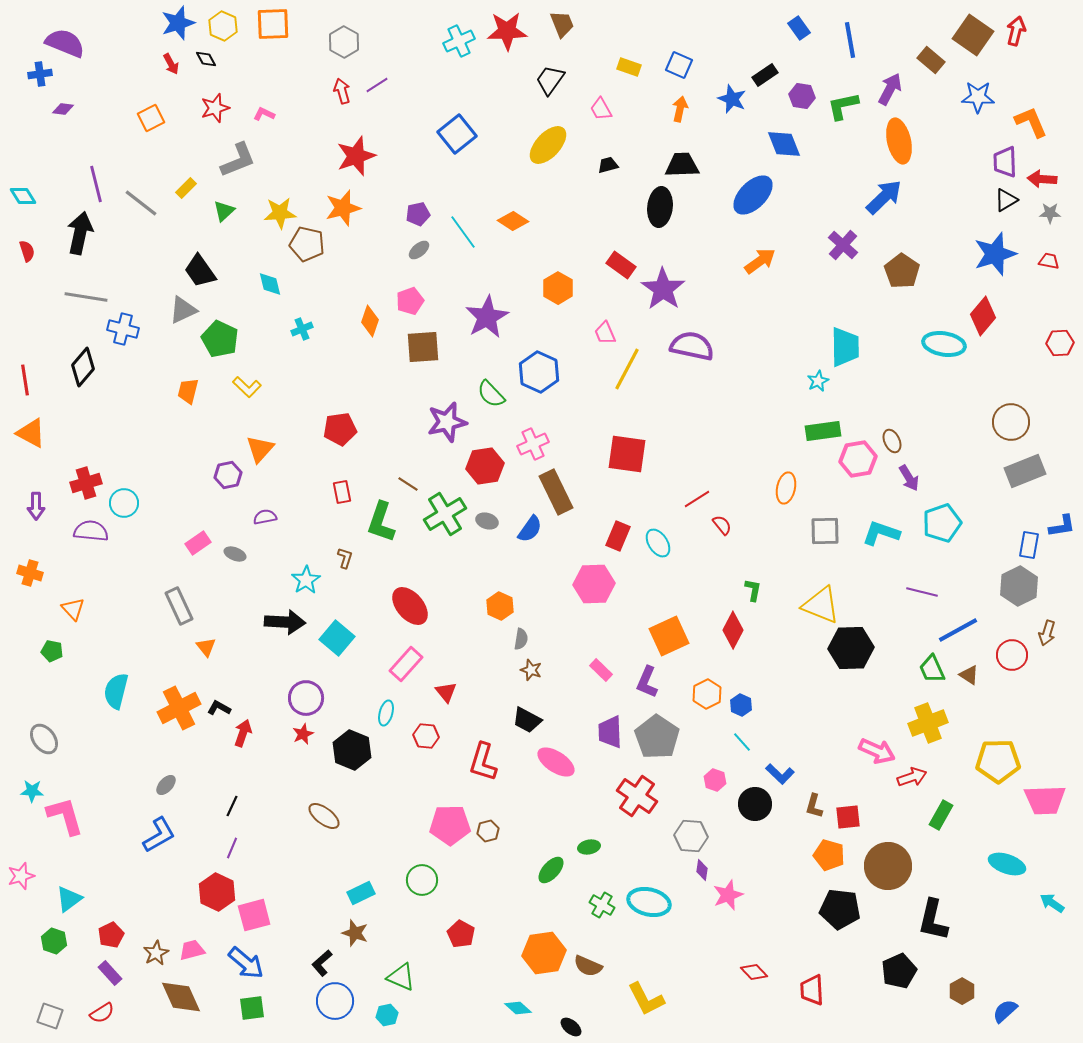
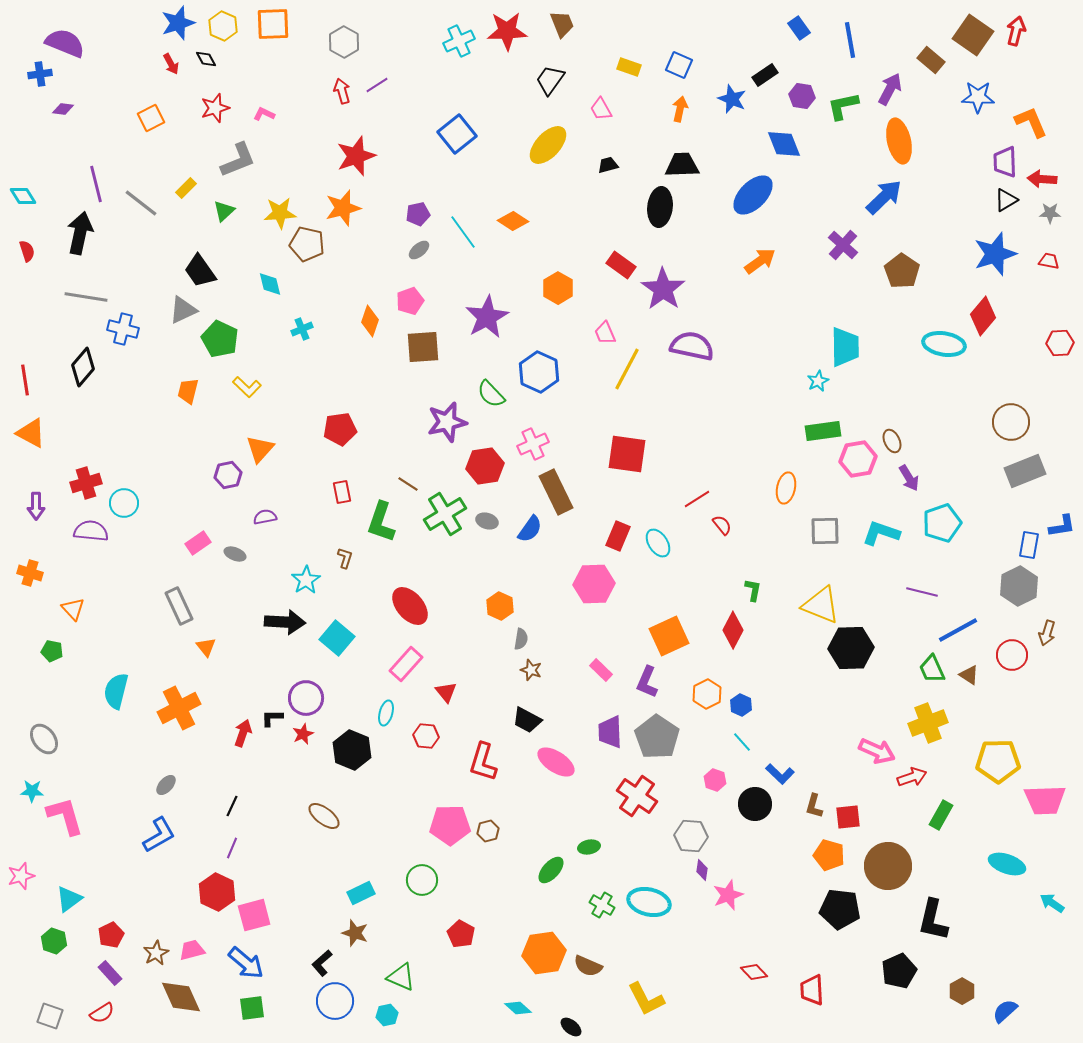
black L-shape at (219, 708): moved 53 px right, 10 px down; rotated 30 degrees counterclockwise
